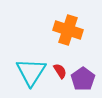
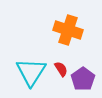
red semicircle: moved 1 px right, 2 px up
